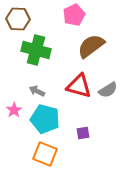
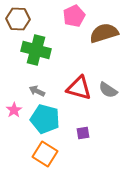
pink pentagon: moved 1 px down
brown semicircle: moved 13 px right, 13 px up; rotated 20 degrees clockwise
red triangle: moved 2 px down
gray semicircle: rotated 66 degrees clockwise
orange square: rotated 10 degrees clockwise
